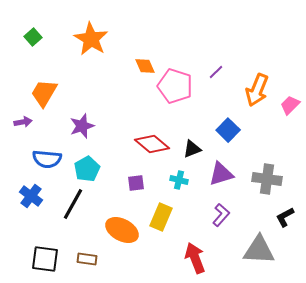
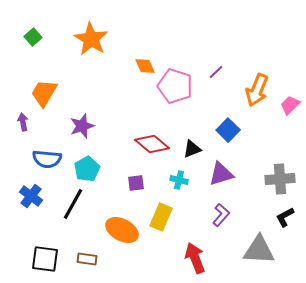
purple arrow: rotated 90 degrees counterclockwise
gray cross: moved 13 px right; rotated 12 degrees counterclockwise
